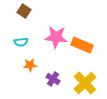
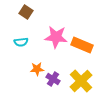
brown square: moved 2 px right, 1 px down
orange star: moved 7 px right, 4 px down
yellow cross: moved 4 px left, 2 px up
